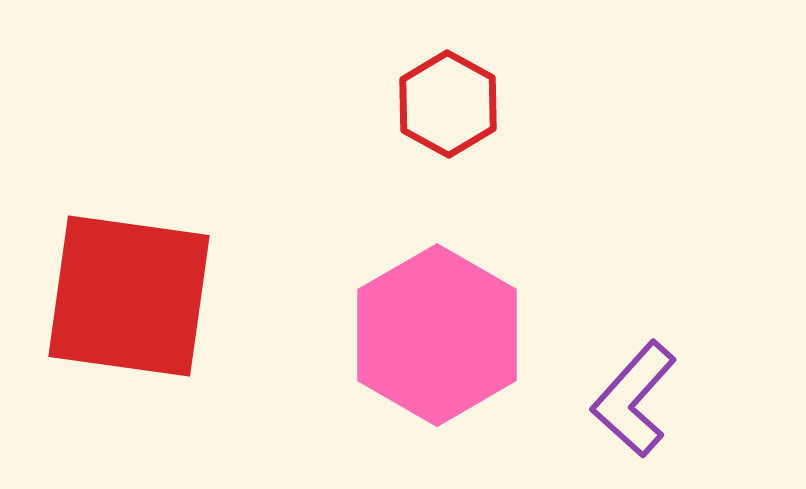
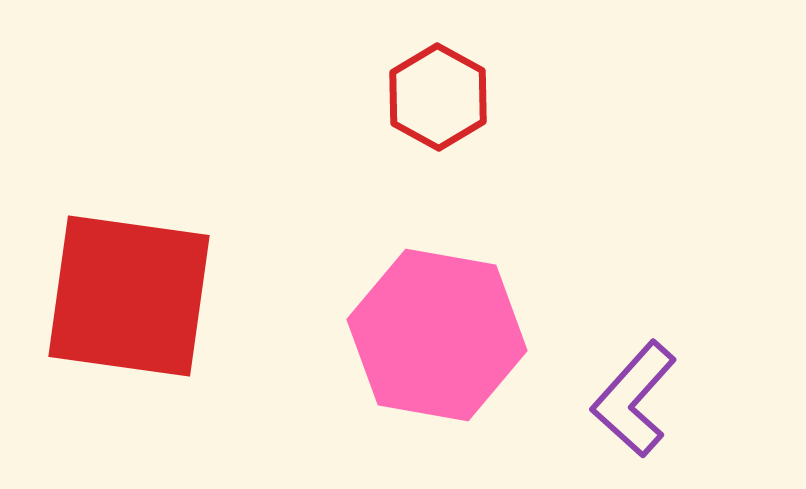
red hexagon: moved 10 px left, 7 px up
pink hexagon: rotated 20 degrees counterclockwise
